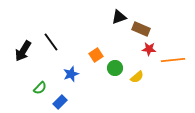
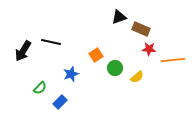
black line: rotated 42 degrees counterclockwise
